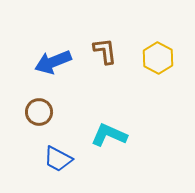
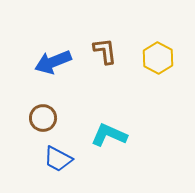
brown circle: moved 4 px right, 6 px down
